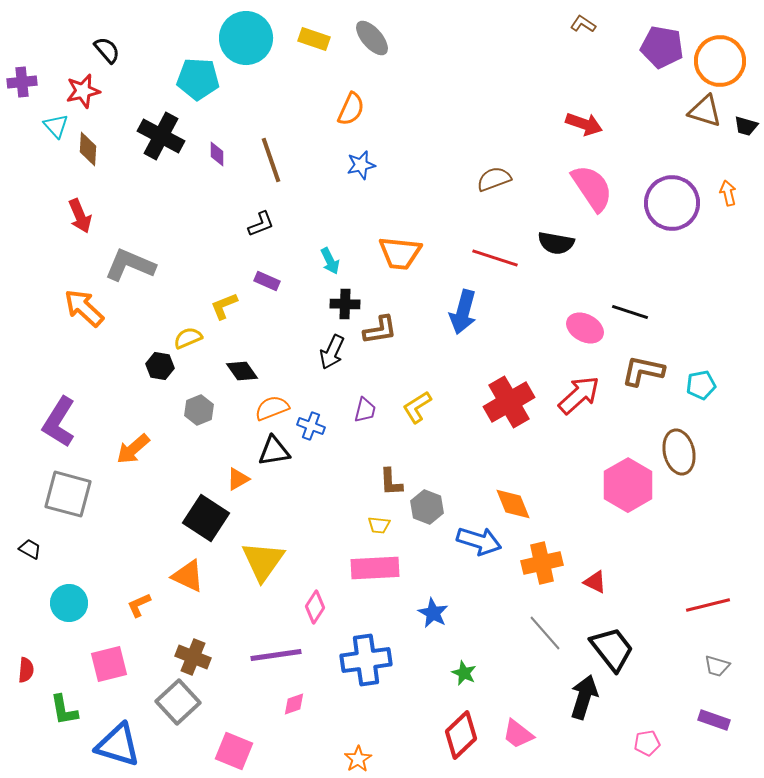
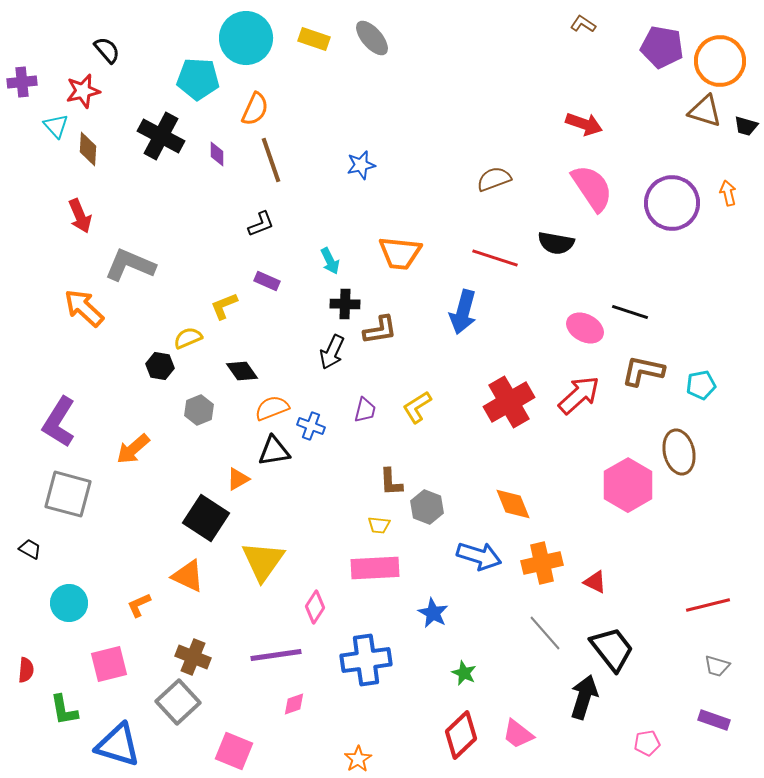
orange semicircle at (351, 109): moved 96 px left
blue arrow at (479, 541): moved 15 px down
